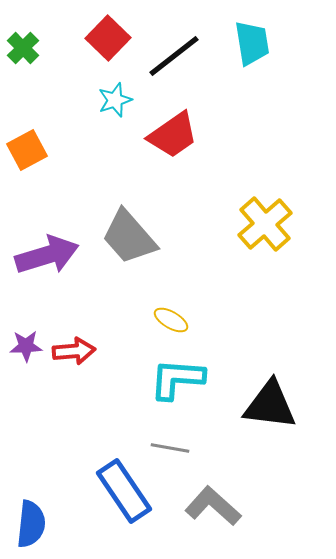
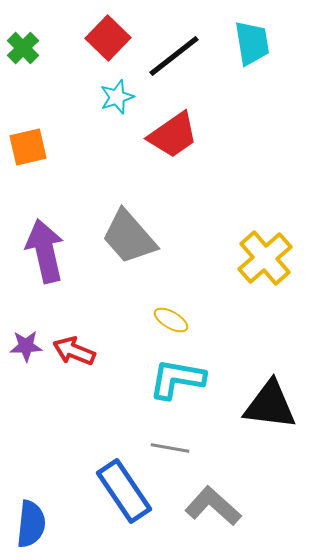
cyan star: moved 2 px right, 3 px up
orange square: moved 1 px right, 3 px up; rotated 15 degrees clockwise
yellow cross: moved 34 px down
purple arrow: moved 2 px left, 4 px up; rotated 86 degrees counterclockwise
red arrow: rotated 153 degrees counterclockwise
cyan L-shape: rotated 6 degrees clockwise
